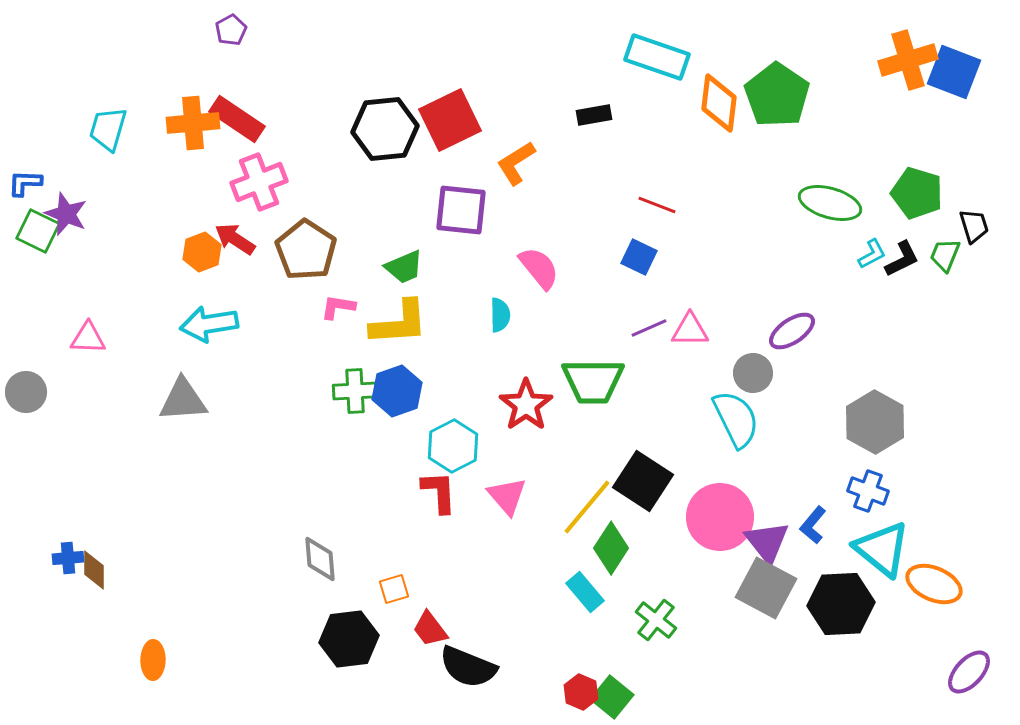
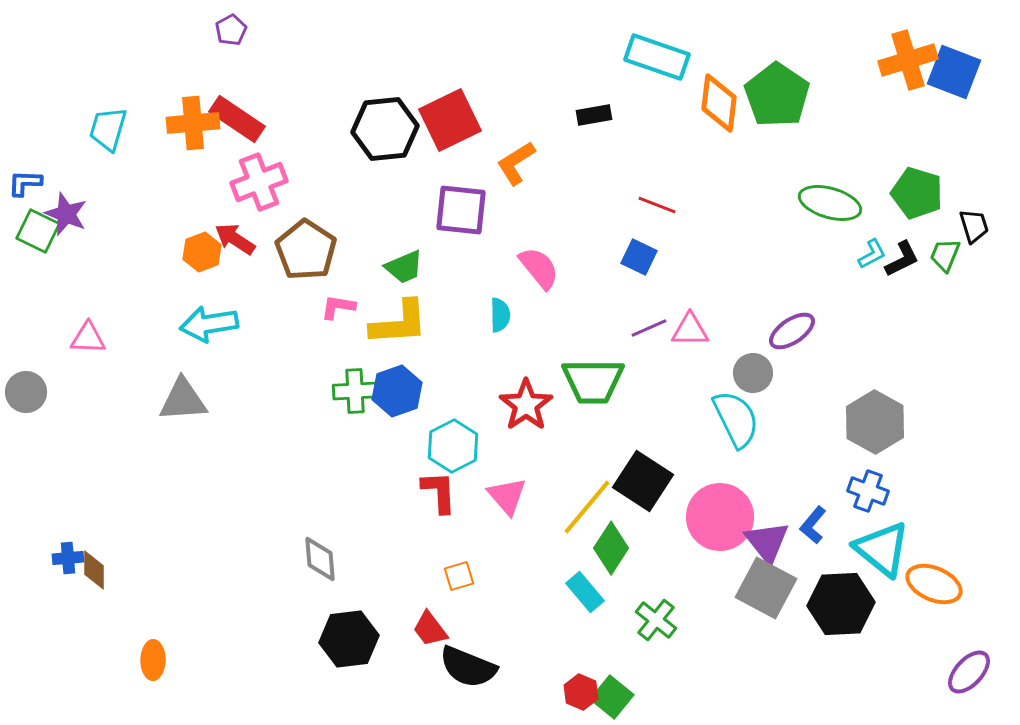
orange square at (394, 589): moved 65 px right, 13 px up
